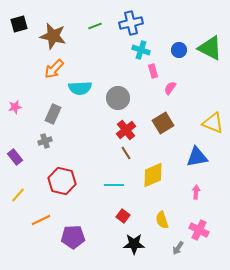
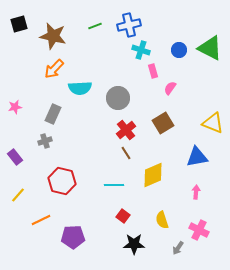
blue cross: moved 2 px left, 2 px down
